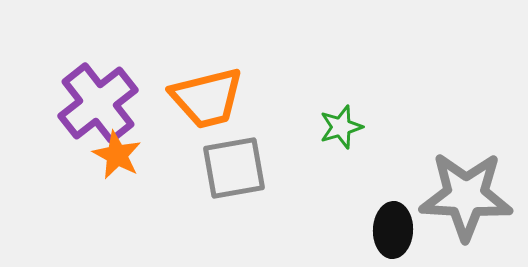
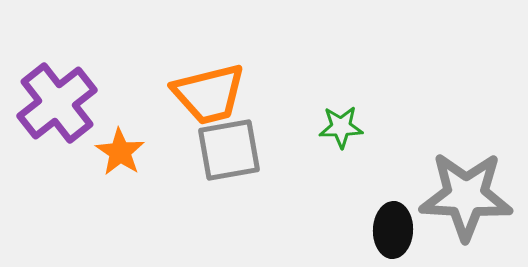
orange trapezoid: moved 2 px right, 4 px up
purple cross: moved 41 px left
green star: rotated 15 degrees clockwise
orange star: moved 3 px right, 3 px up; rotated 6 degrees clockwise
gray square: moved 5 px left, 18 px up
